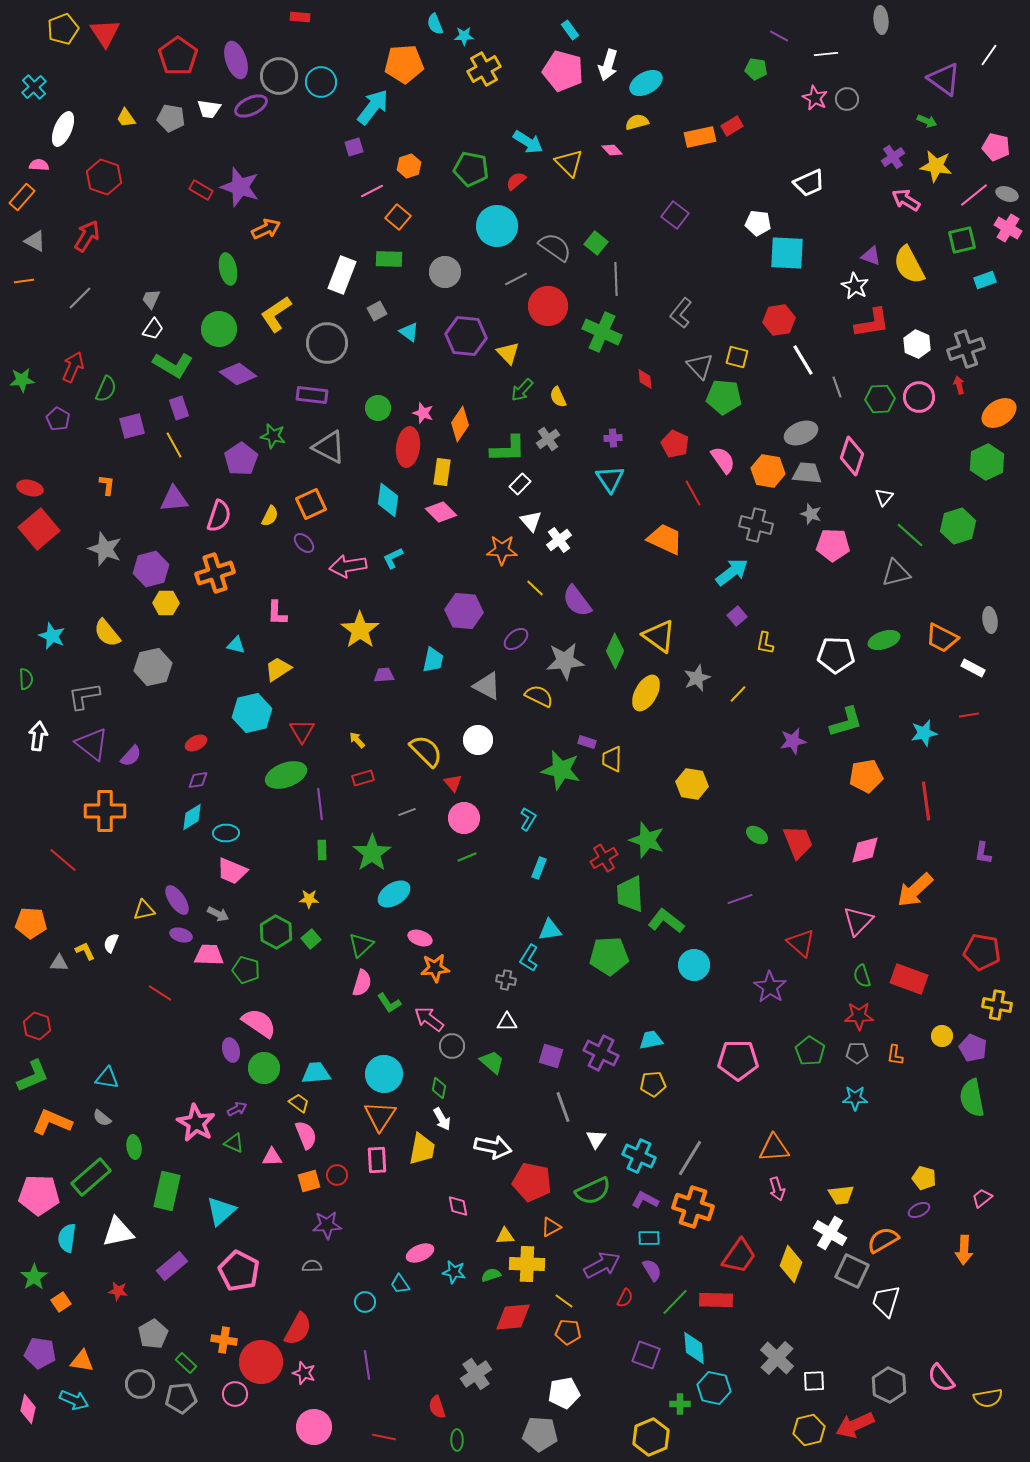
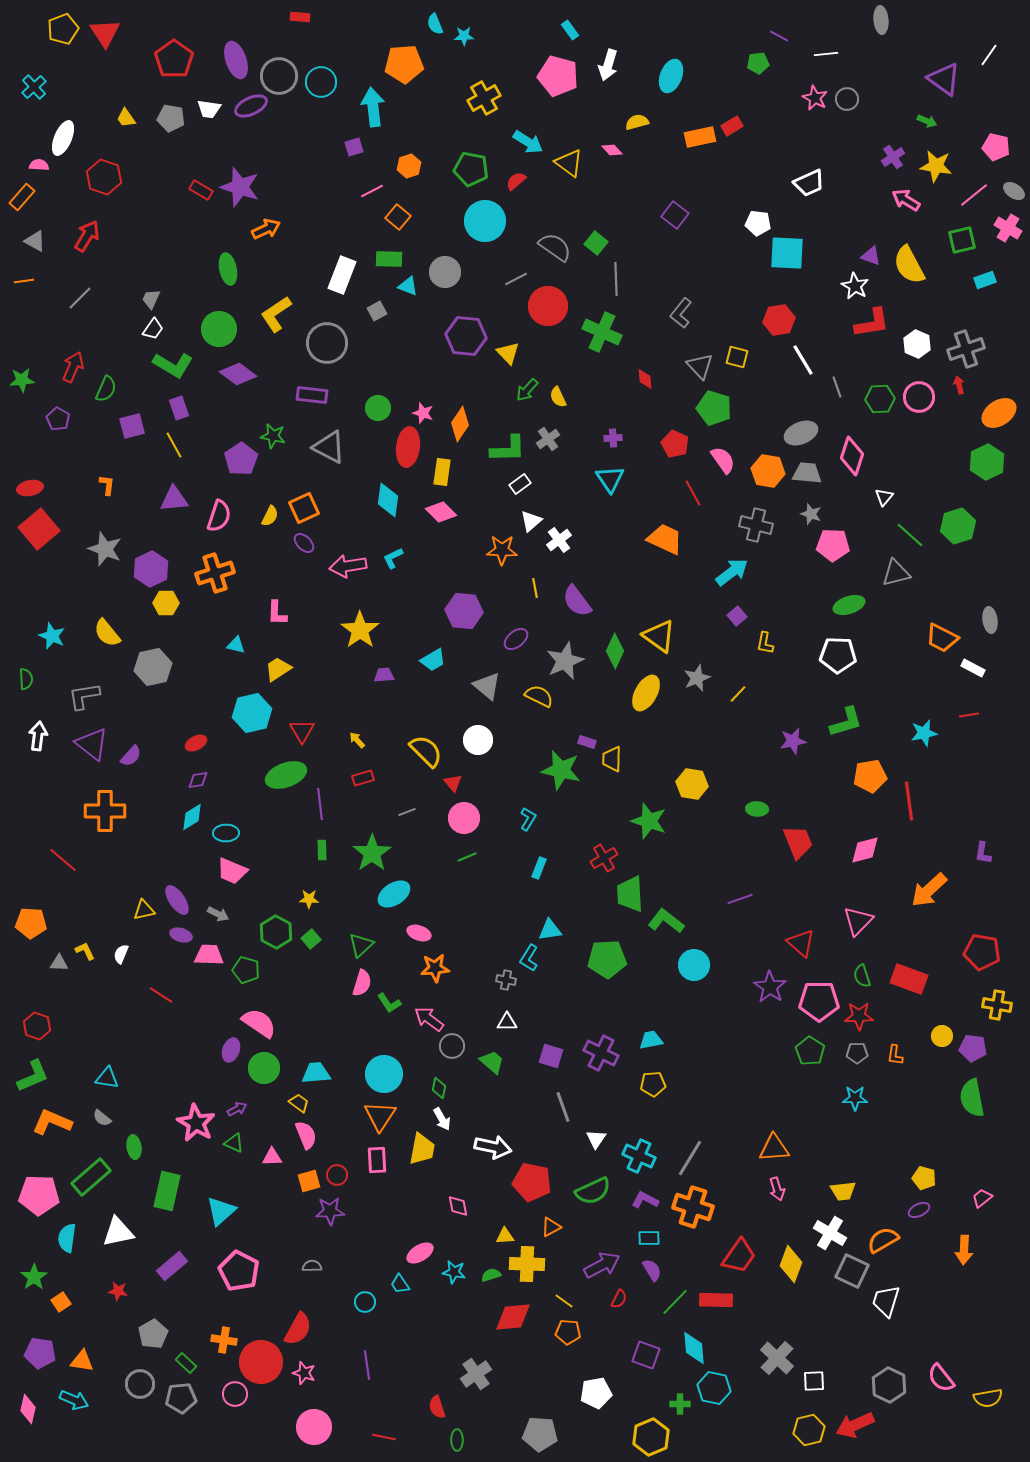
red pentagon at (178, 56): moved 4 px left, 3 px down
yellow cross at (484, 69): moved 29 px down
green pentagon at (756, 69): moved 2 px right, 6 px up; rotated 15 degrees counterclockwise
pink pentagon at (563, 71): moved 5 px left, 5 px down
cyan ellipse at (646, 83): moved 25 px right, 7 px up; rotated 40 degrees counterclockwise
cyan arrow at (373, 107): rotated 45 degrees counterclockwise
white ellipse at (63, 129): moved 9 px down
yellow triangle at (569, 163): rotated 8 degrees counterclockwise
gray ellipse at (1007, 194): moved 7 px right, 3 px up; rotated 15 degrees clockwise
cyan circle at (497, 226): moved 12 px left, 5 px up
cyan triangle at (409, 332): moved 1 px left, 46 px up; rotated 15 degrees counterclockwise
green arrow at (522, 390): moved 5 px right
green pentagon at (724, 397): moved 10 px left, 11 px down; rotated 12 degrees clockwise
white rectangle at (520, 484): rotated 10 degrees clockwise
red ellipse at (30, 488): rotated 25 degrees counterclockwise
orange square at (311, 504): moved 7 px left, 4 px down
white triangle at (531, 521): rotated 30 degrees clockwise
purple hexagon at (151, 569): rotated 12 degrees counterclockwise
yellow line at (535, 588): rotated 36 degrees clockwise
green ellipse at (884, 640): moved 35 px left, 35 px up
white pentagon at (836, 655): moved 2 px right
cyan trapezoid at (433, 660): rotated 48 degrees clockwise
gray star at (565, 661): rotated 18 degrees counterclockwise
gray triangle at (487, 686): rotated 12 degrees clockwise
orange pentagon at (866, 776): moved 4 px right
red line at (926, 801): moved 17 px left
green ellipse at (757, 835): moved 26 px up; rotated 30 degrees counterclockwise
green star at (647, 840): moved 2 px right, 19 px up
orange arrow at (915, 890): moved 14 px right
pink ellipse at (420, 938): moved 1 px left, 5 px up
white semicircle at (111, 943): moved 10 px right, 11 px down
green pentagon at (609, 956): moved 2 px left, 3 px down
red line at (160, 993): moved 1 px right, 2 px down
purple pentagon at (973, 1048): rotated 16 degrees counterclockwise
purple ellipse at (231, 1050): rotated 35 degrees clockwise
pink pentagon at (738, 1060): moved 81 px right, 59 px up
yellow trapezoid at (841, 1195): moved 2 px right, 4 px up
purple star at (327, 1225): moved 3 px right, 14 px up
pink ellipse at (420, 1253): rotated 8 degrees counterclockwise
red semicircle at (625, 1298): moved 6 px left, 1 px down
white pentagon at (564, 1393): moved 32 px right
